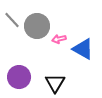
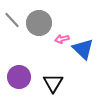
gray circle: moved 2 px right, 3 px up
pink arrow: moved 3 px right
blue triangle: rotated 15 degrees clockwise
black triangle: moved 2 px left
